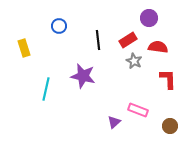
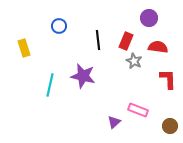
red rectangle: moved 2 px left, 1 px down; rotated 36 degrees counterclockwise
cyan line: moved 4 px right, 4 px up
